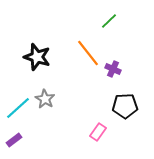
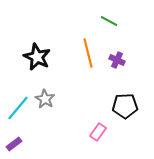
green line: rotated 72 degrees clockwise
orange line: rotated 24 degrees clockwise
black star: rotated 8 degrees clockwise
purple cross: moved 4 px right, 9 px up
cyan line: rotated 8 degrees counterclockwise
purple rectangle: moved 4 px down
